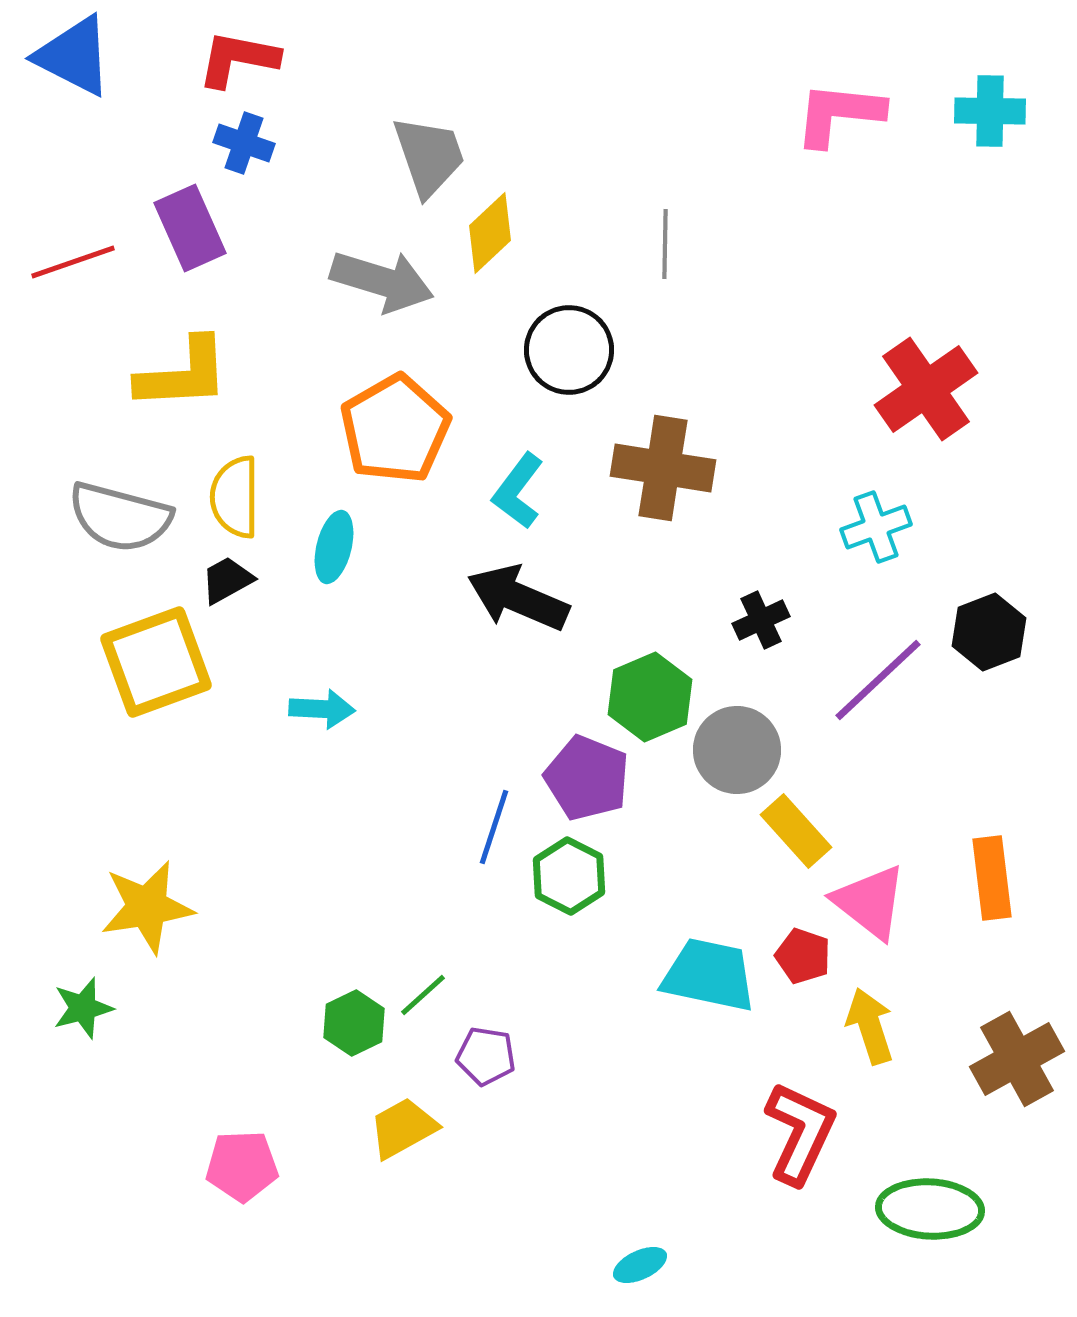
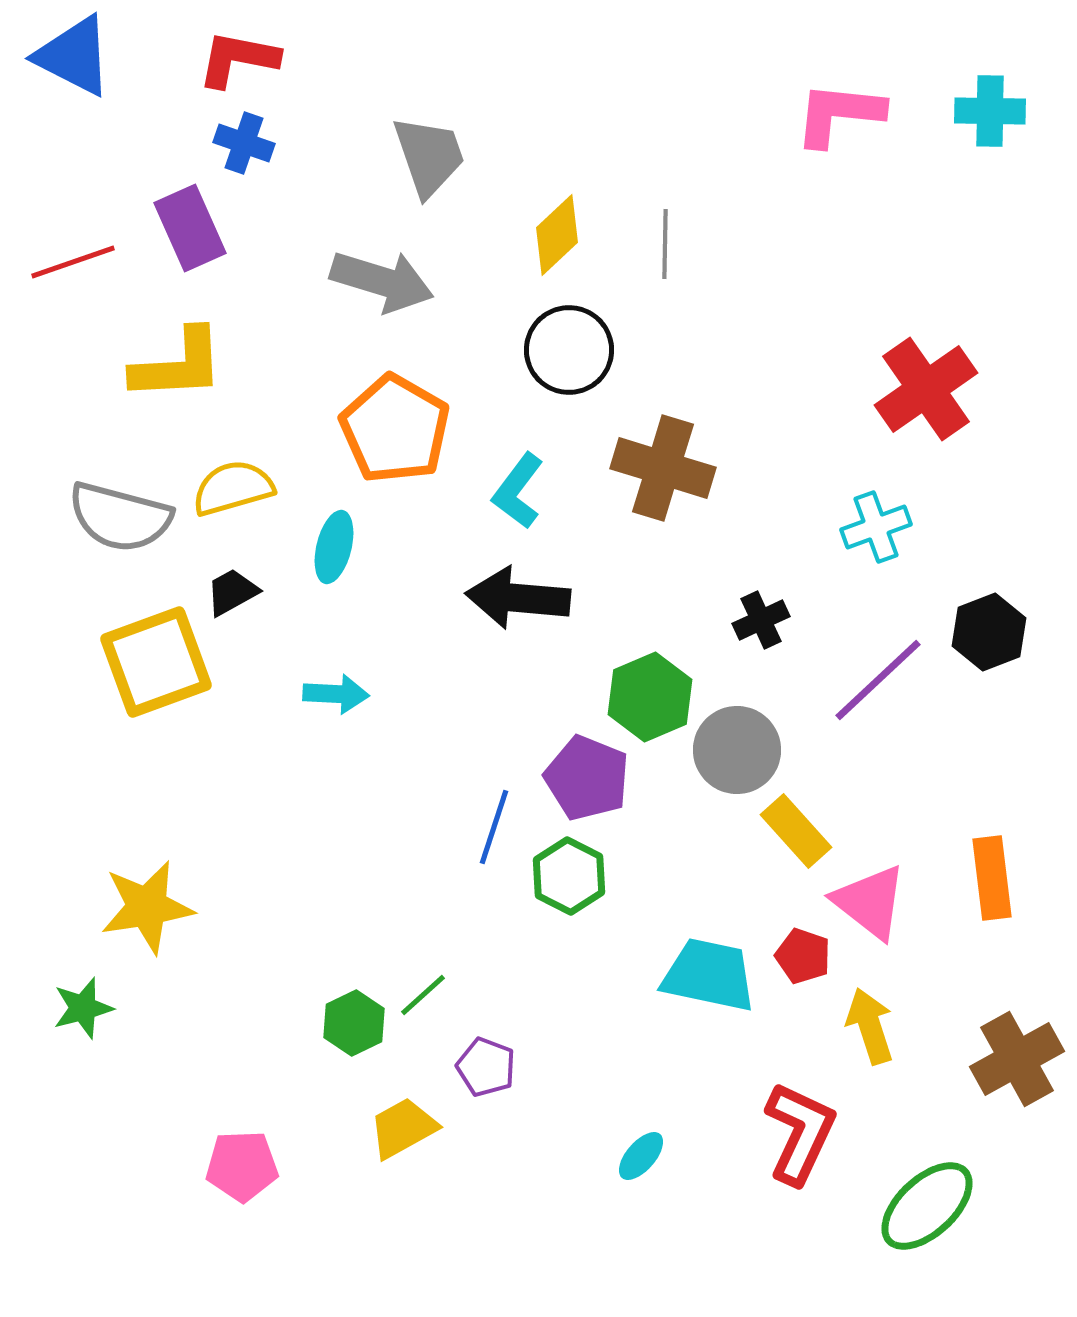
yellow diamond at (490, 233): moved 67 px right, 2 px down
yellow L-shape at (183, 374): moved 5 px left, 9 px up
orange pentagon at (395, 429): rotated 12 degrees counterclockwise
brown cross at (663, 468): rotated 8 degrees clockwise
yellow semicircle at (235, 497): moved 2 px left, 9 px up; rotated 74 degrees clockwise
black trapezoid at (227, 580): moved 5 px right, 12 px down
black arrow at (518, 598): rotated 18 degrees counterclockwise
cyan arrow at (322, 709): moved 14 px right, 15 px up
purple pentagon at (486, 1056): moved 11 px down; rotated 12 degrees clockwise
green ellipse at (930, 1209): moved 3 px left, 3 px up; rotated 46 degrees counterclockwise
cyan ellipse at (640, 1265): moved 1 px right, 109 px up; rotated 24 degrees counterclockwise
